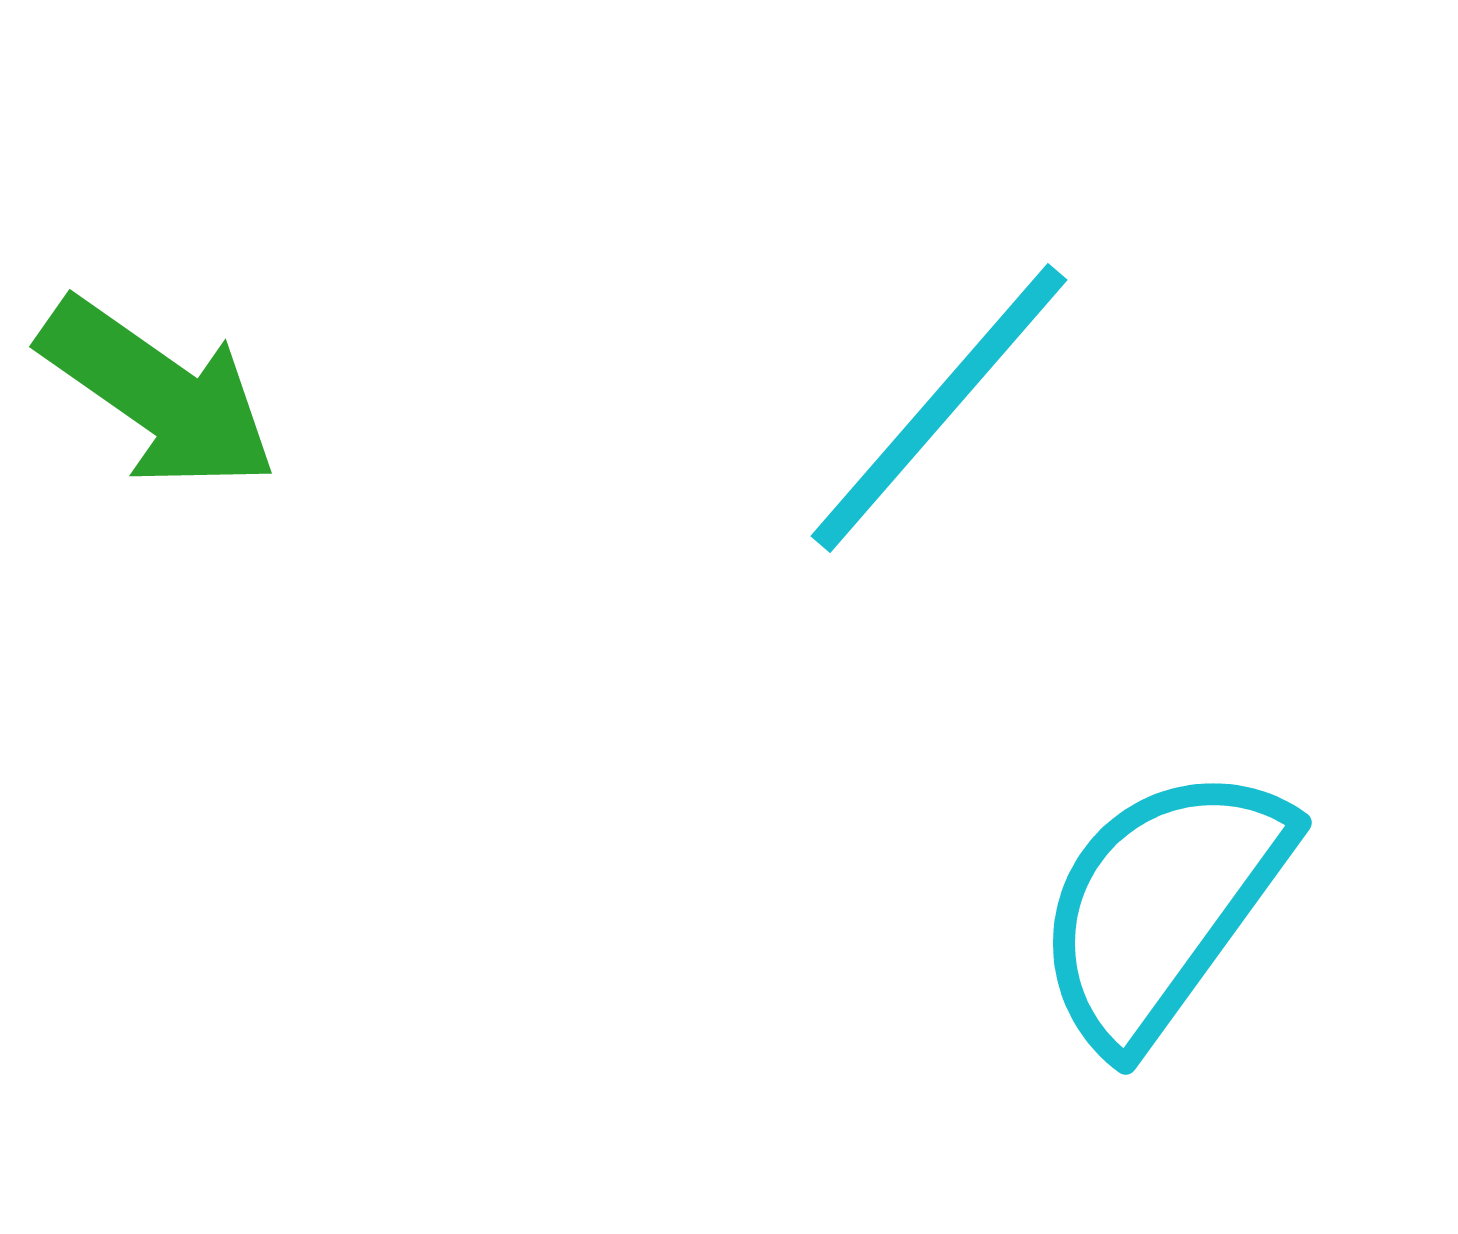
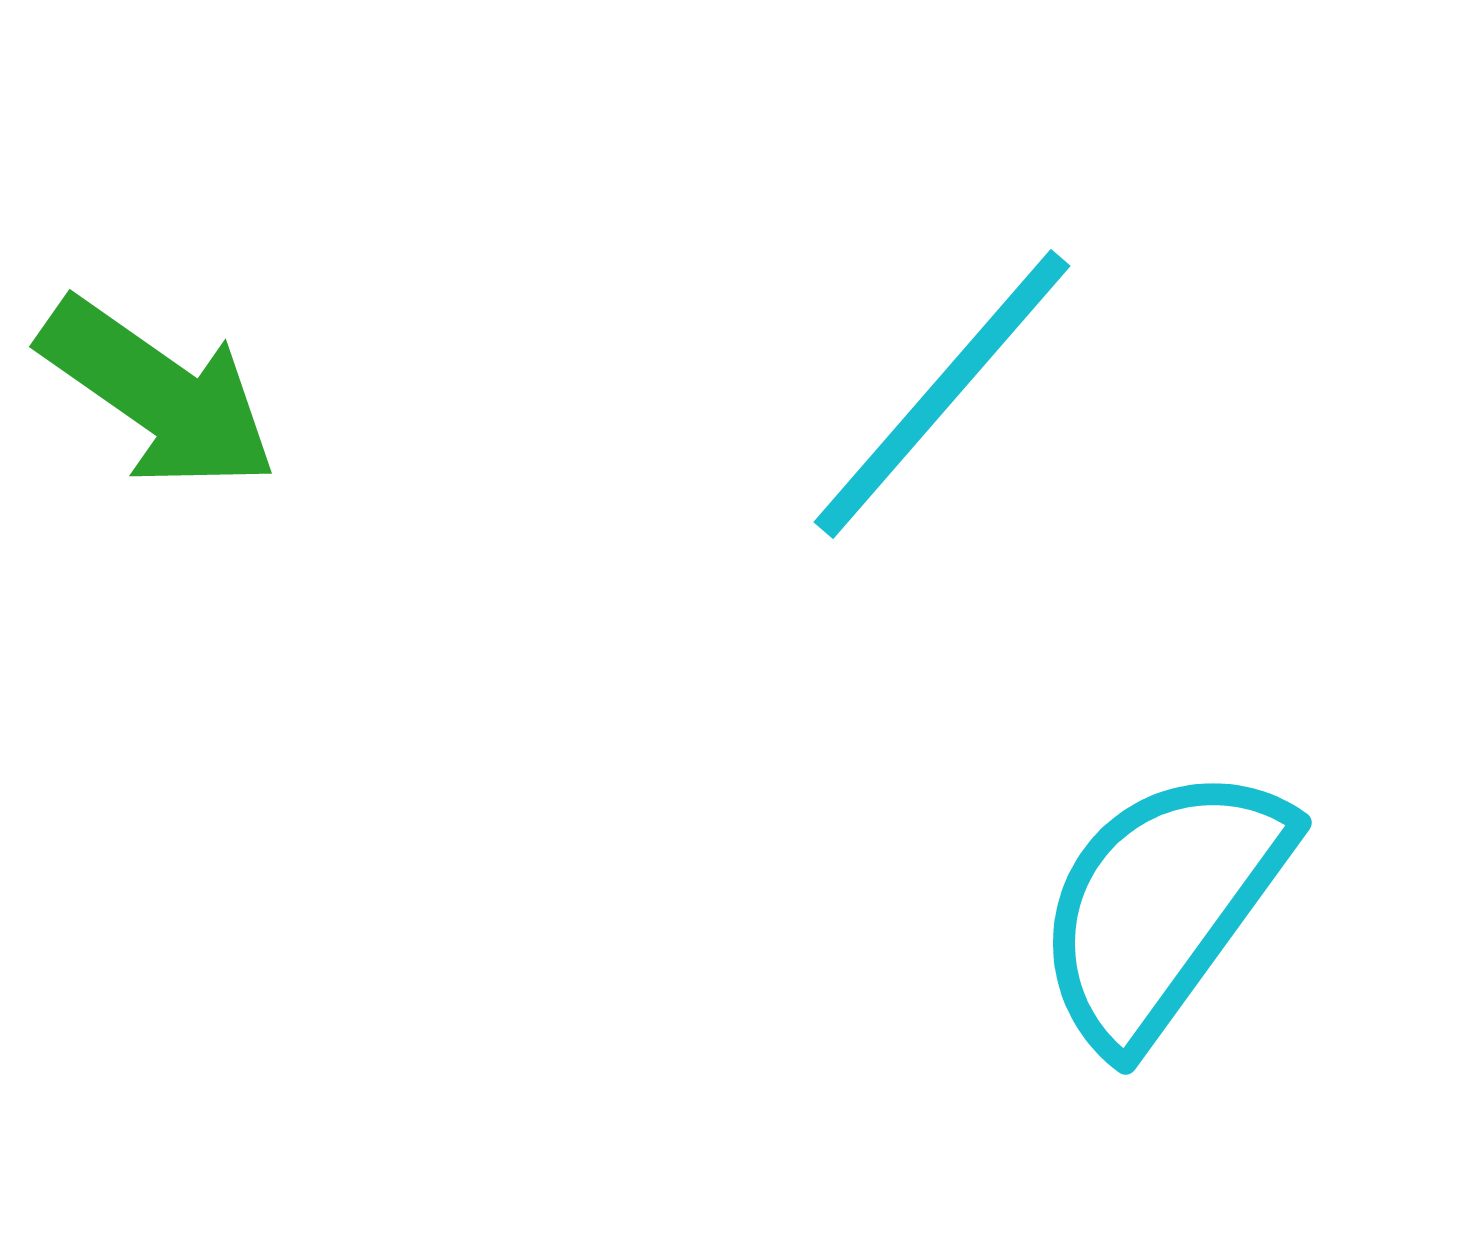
cyan line: moved 3 px right, 14 px up
